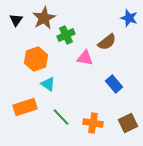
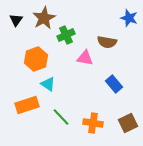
brown semicircle: rotated 48 degrees clockwise
orange rectangle: moved 2 px right, 2 px up
